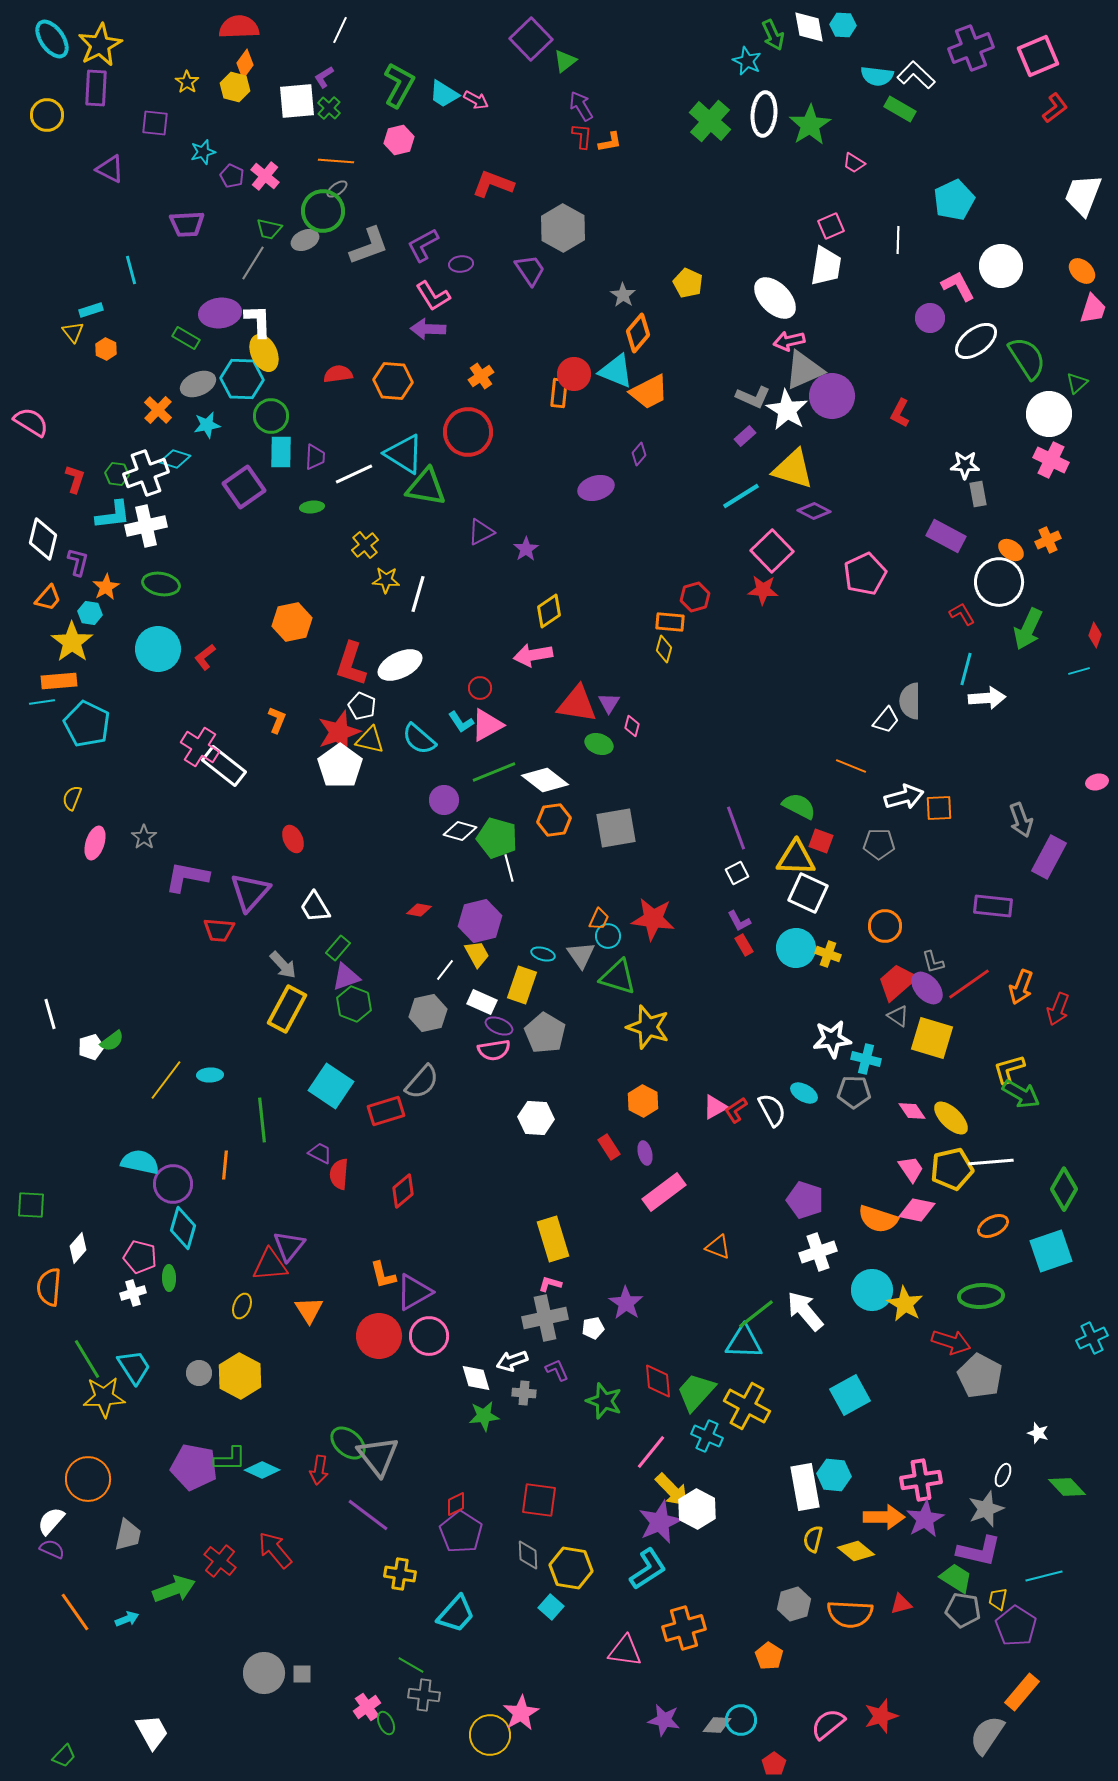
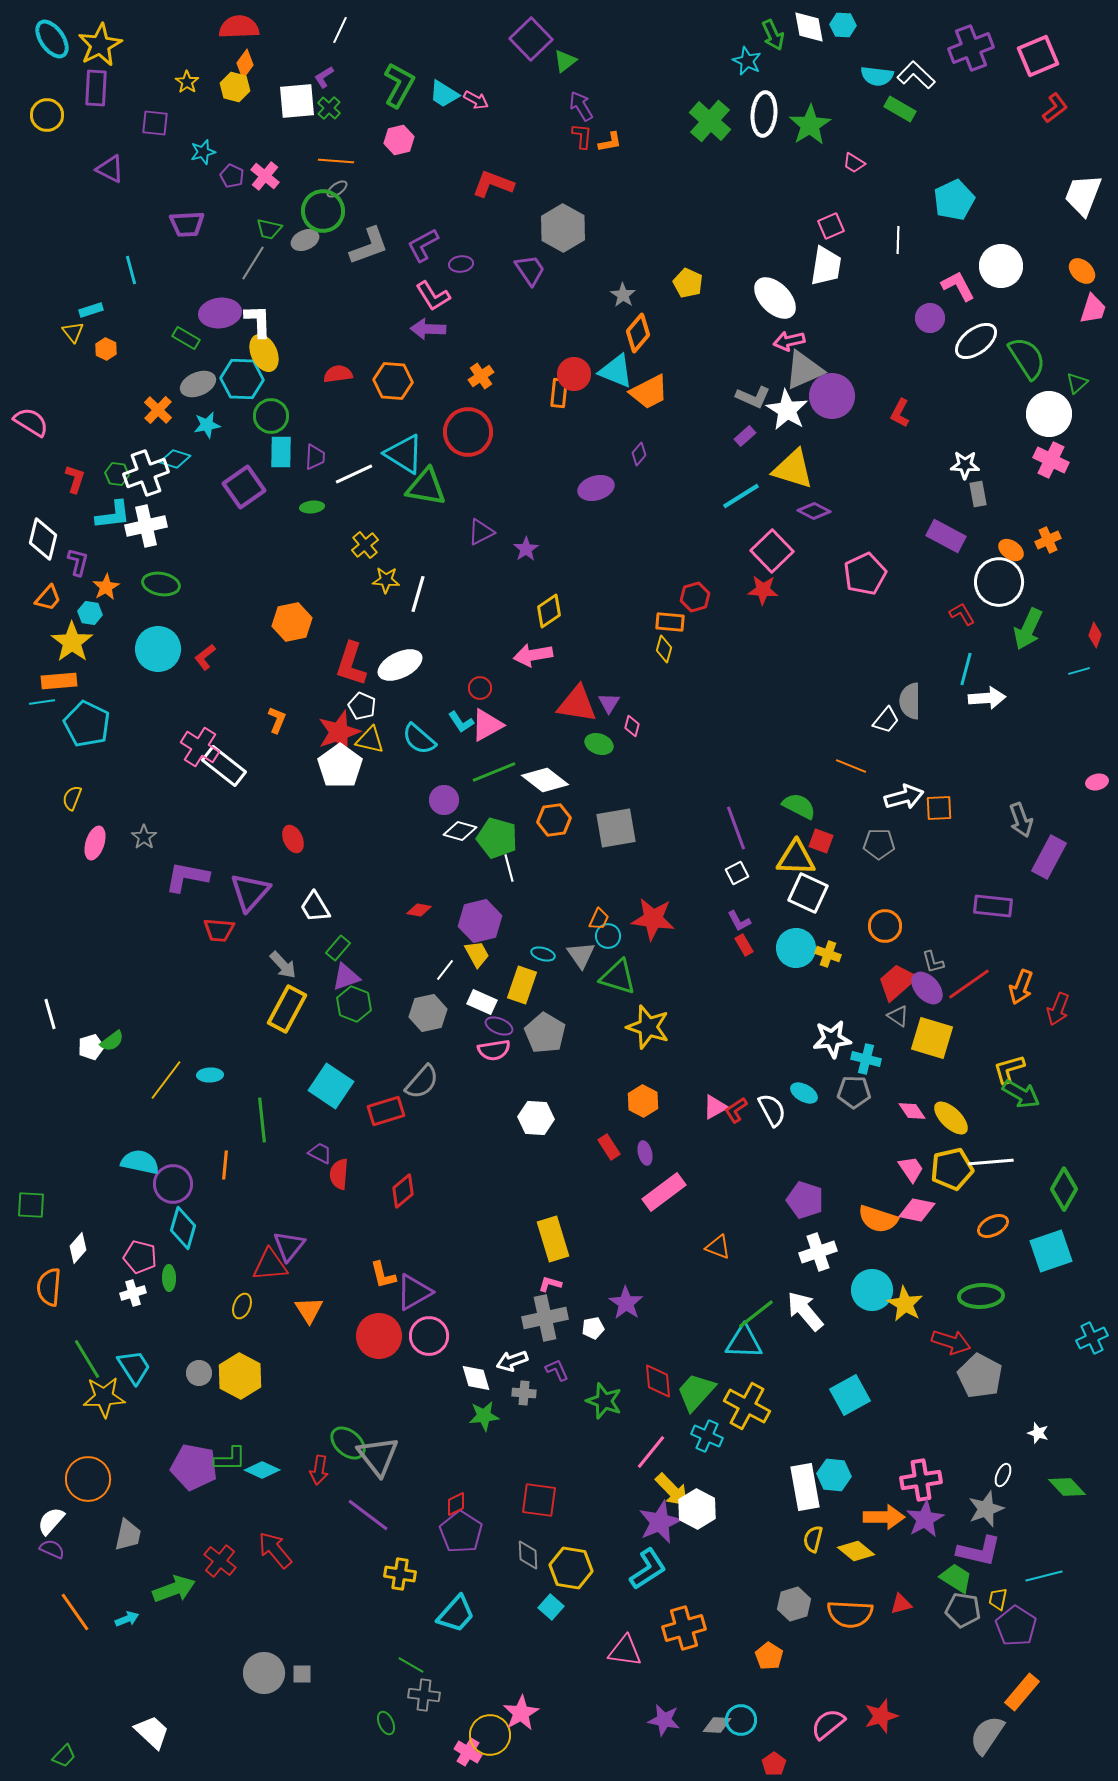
pink cross at (367, 1707): moved 101 px right, 45 px down; rotated 24 degrees counterclockwise
white trapezoid at (152, 1732): rotated 18 degrees counterclockwise
